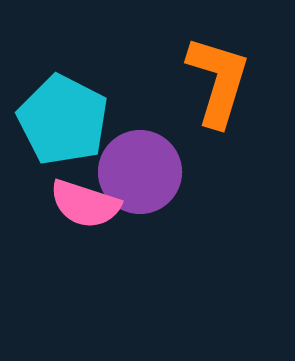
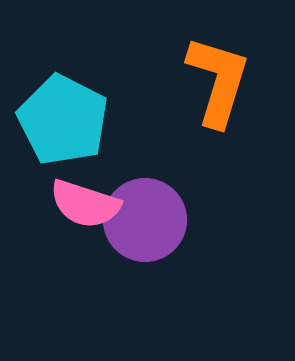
purple circle: moved 5 px right, 48 px down
